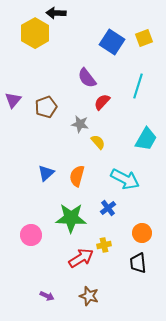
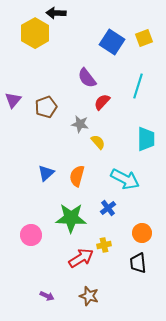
cyan trapezoid: rotated 30 degrees counterclockwise
